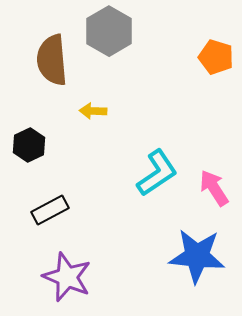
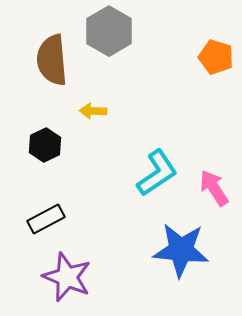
black hexagon: moved 16 px right
black rectangle: moved 4 px left, 9 px down
blue star: moved 16 px left, 6 px up
